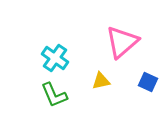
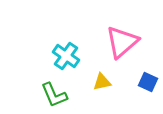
cyan cross: moved 11 px right, 2 px up
yellow triangle: moved 1 px right, 1 px down
